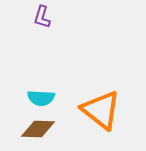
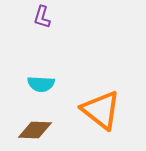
cyan semicircle: moved 14 px up
brown diamond: moved 3 px left, 1 px down
